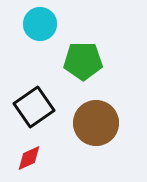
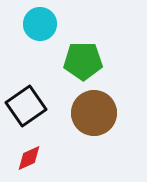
black square: moved 8 px left, 1 px up
brown circle: moved 2 px left, 10 px up
